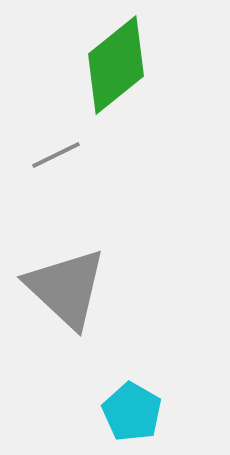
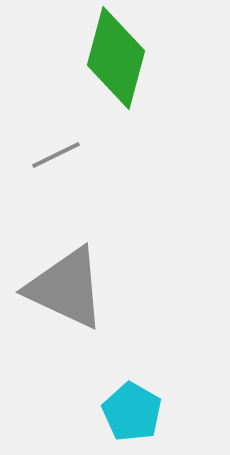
green diamond: moved 7 px up; rotated 36 degrees counterclockwise
gray triangle: rotated 18 degrees counterclockwise
